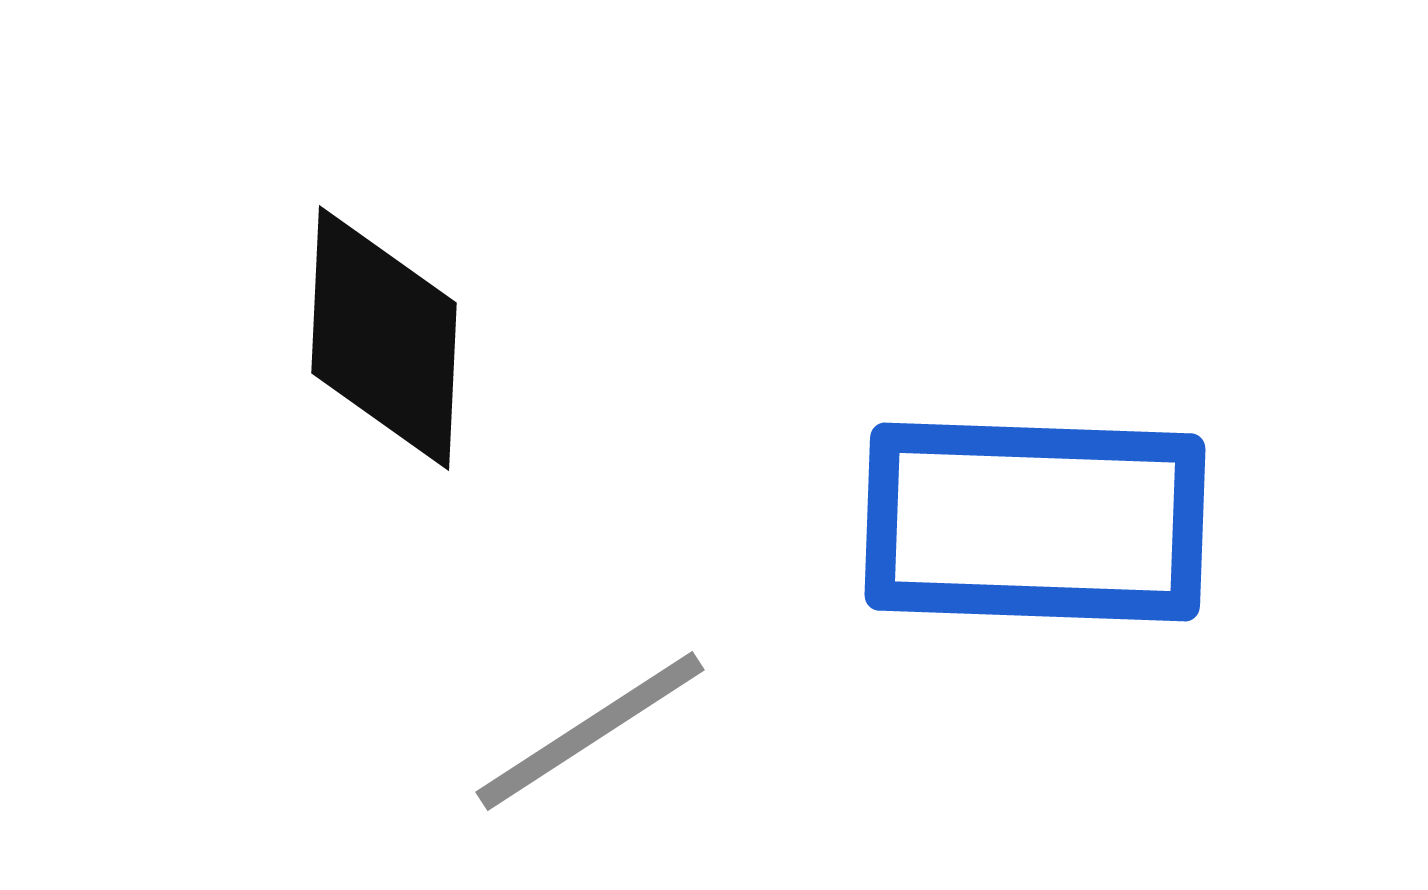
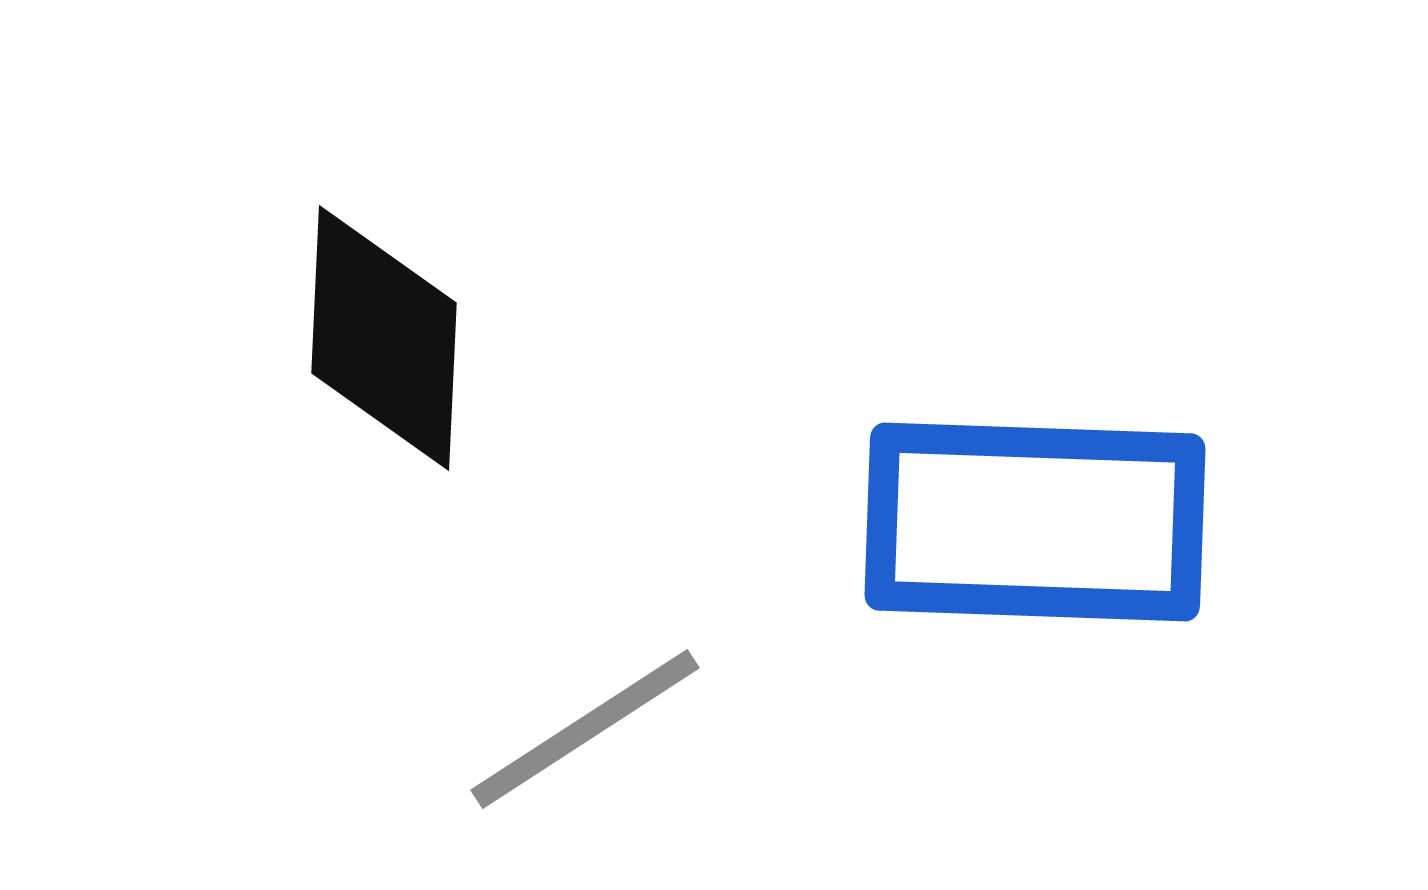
gray line: moved 5 px left, 2 px up
